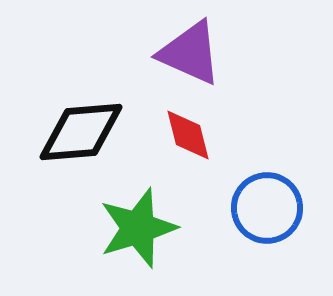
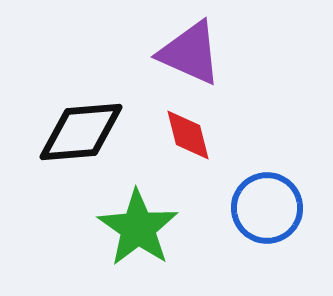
green star: rotated 20 degrees counterclockwise
